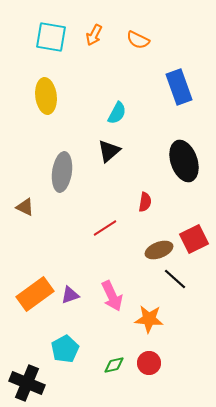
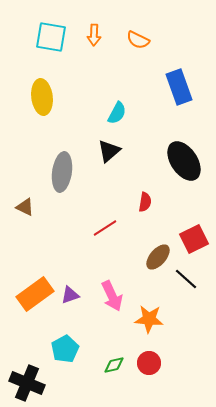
orange arrow: rotated 25 degrees counterclockwise
yellow ellipse: moved 4 px left, 1 px down
black ellipse: rotated 15 degrees counterclockwise
brown ellipse: moved 1 px left, 7 px down; rotated 28 degrees counterclockwise
black line: moved 11 px right
